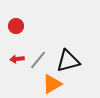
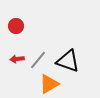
black triangle: rotated 35 degrees clockwise
orange triangle: moved 3 px left
